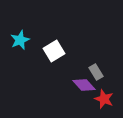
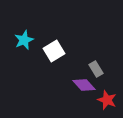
cyan star: moved 4 px right
gray rectangle: moved 3 px up
red star: moved 3 px right, 1 px down
